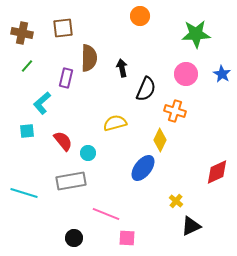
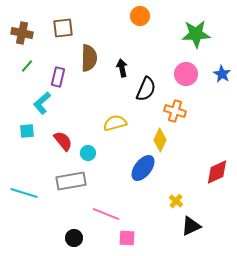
purple rectangle: moved 8 px left, 1 px up
